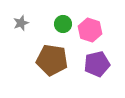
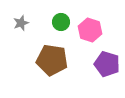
green circle: moved 2 px left, 2 px up
purple pentagon: moved 10 px right; rotated 30 degrees clockwise
